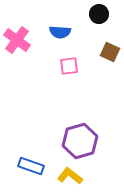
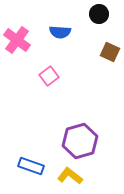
pink square: moved 20 px left, 10 px down; rotated 30 degrees counterclockwise
